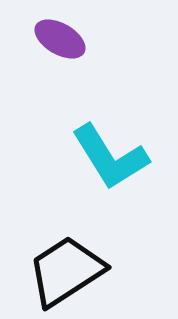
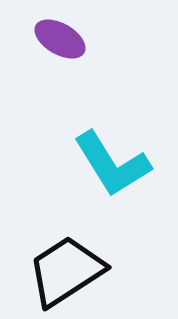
cyan L-shape: moved 2 px right, 7 px down
